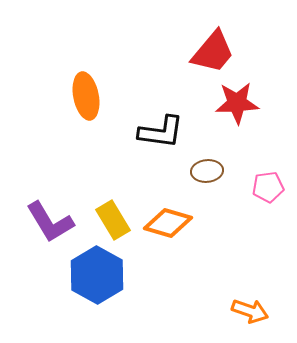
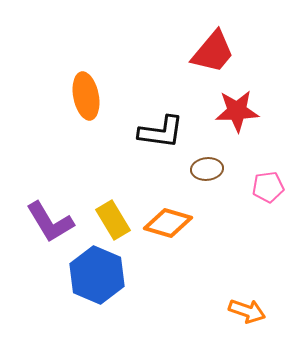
red star: moved 8 px down
brown ellipse: moved 2 px up
blue hexagon: rotated 6 degrees counterclockwise
orange arrow: moved 3 px left
